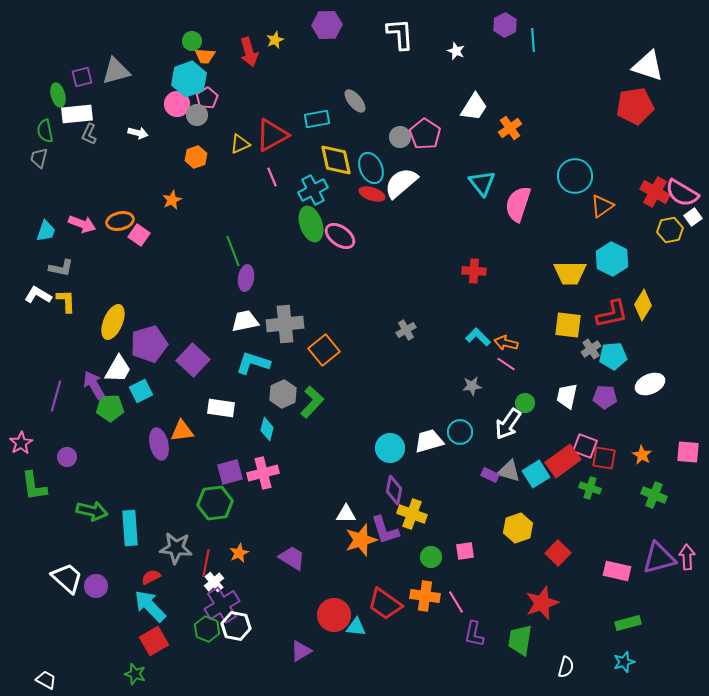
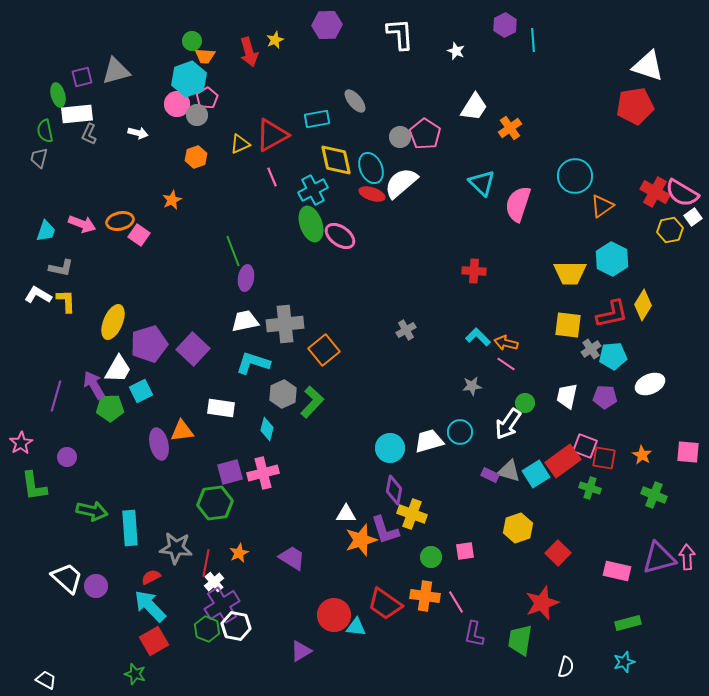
cyan triangle at (482, 183): rotated 8 degrees counterclockwise
purple square at (193, 360): moved 11 px up
